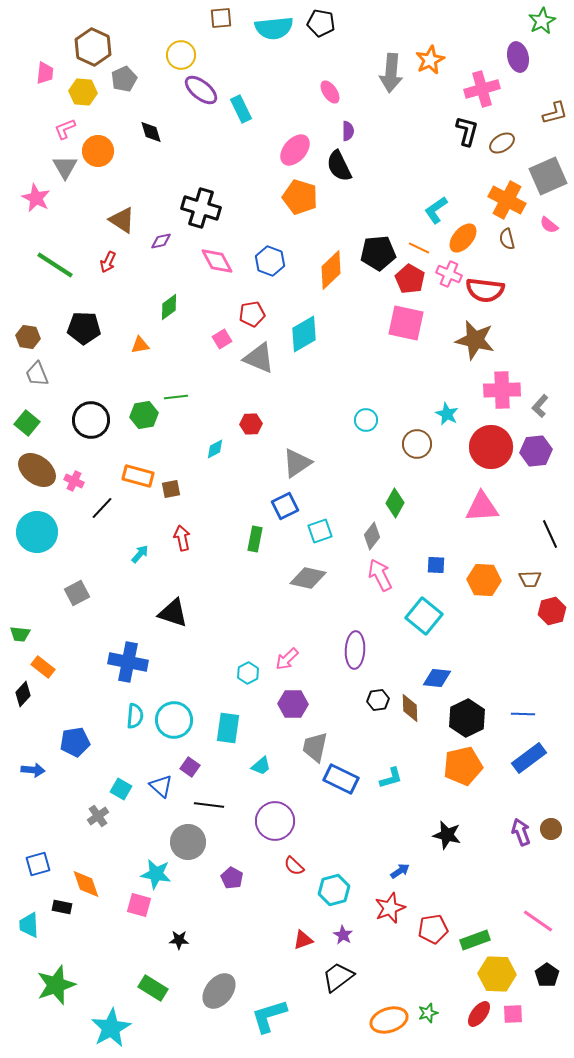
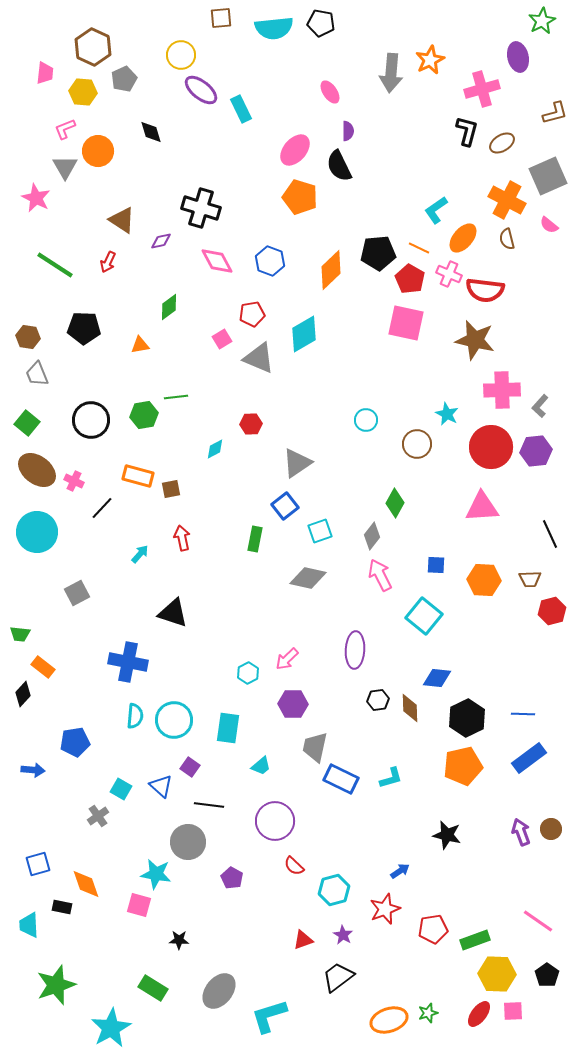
blue square at (285, 506): rotated 12 degrees counterclockwise
red star at (390, 908): moved 5 px left, 1 px down
pink square at (513, 1014): moved 3 px up
